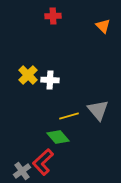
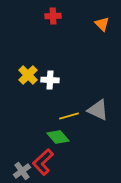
orange triangle: moved 1 px left, 2 px up
gray triangle: rotated 25 degrees counterclockwise
